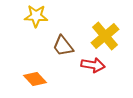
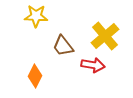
orange diamond: moved 3 px up; rotated 70 degrees clockwise
